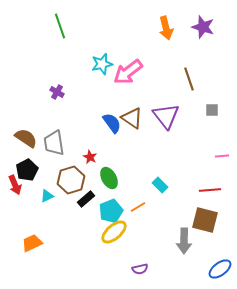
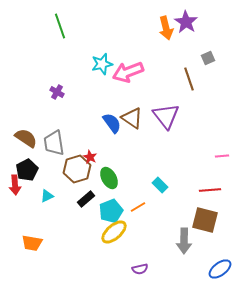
purple star: moved 17 px left, 5 px up; rotated 15 degrees clockwise
pink arrow: rotated 16 degrees clockwise
gray square: moved 4 px left, 52 px up; rotated 24 degrees counterclockwise
brown hexagon: moved 6 px right, 11 px up
red arrow: rotated 18 degrees clockwise
orange trapezoid: rotated 145 degrees counterclockwise
